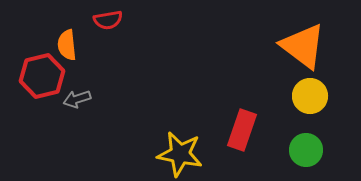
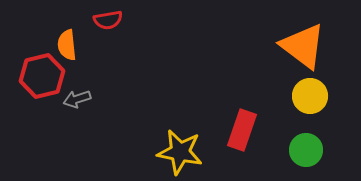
yellow star: moved 2 px up
